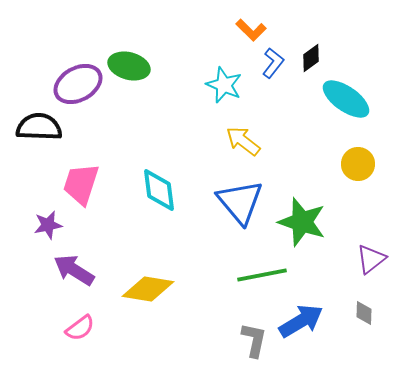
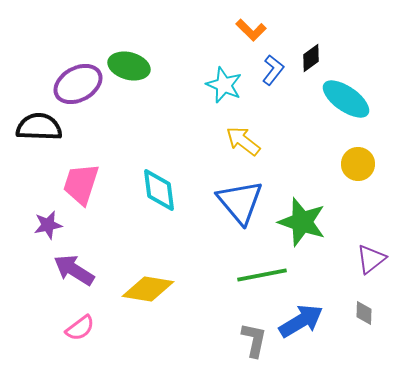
blue L-shape: moved 7 px down
